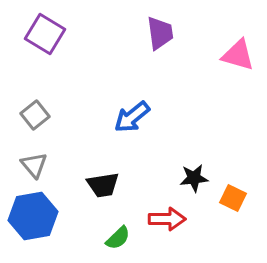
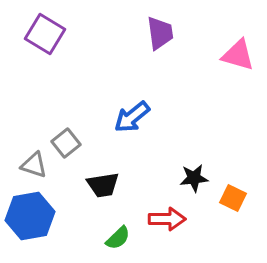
gray square: moved 31 px right, 28 px down
gray triangle: rotated 32 degrees counterclockwise
blue hexagon: moved 3 px left
